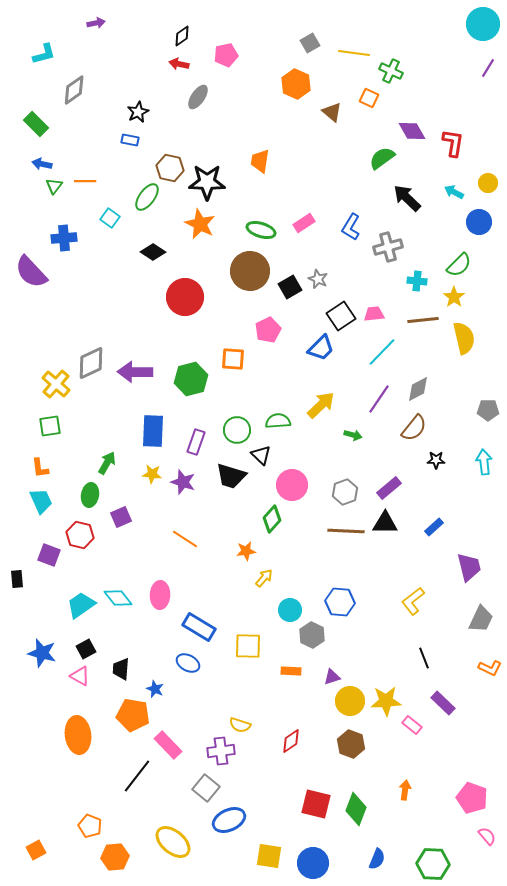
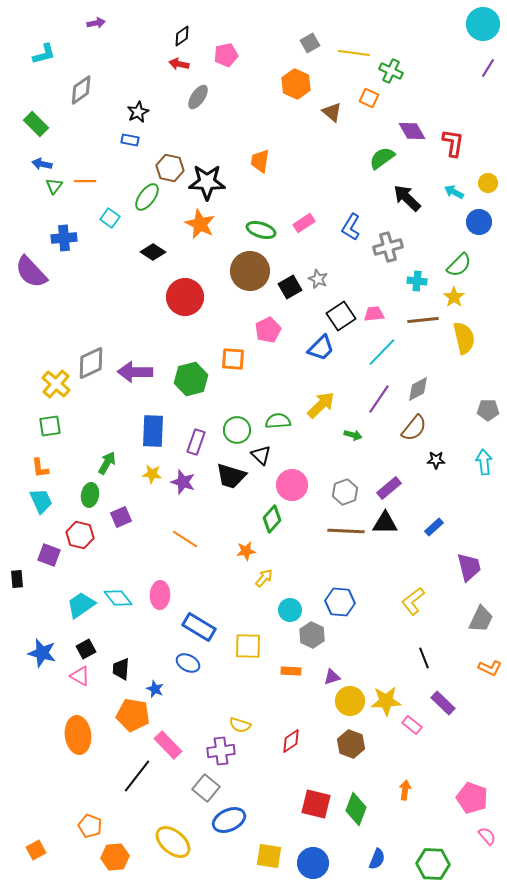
gray diamond at (74, 90): moved 7 px right
